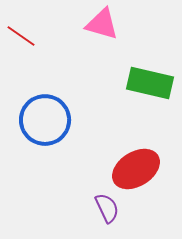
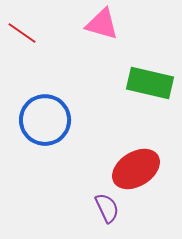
red line: moved 1 px right, 3 px up
